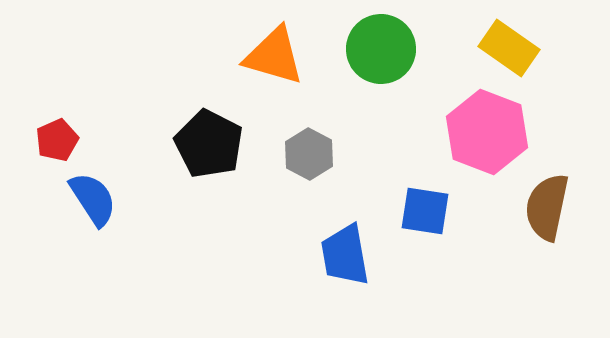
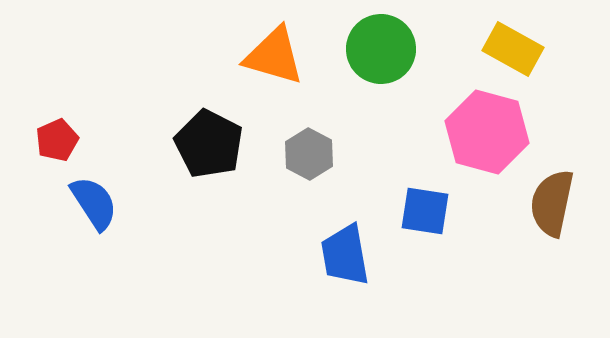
yellow rectangle: moved 4 px right, 1 px down; rotated 6 degrees counterclockwise
pink hexagon: rotated 6 degrees counterclockwise
blue semicircle: moved 1 px right, 4 px down
brown semicircle: moved 5 px right, 4 px up
